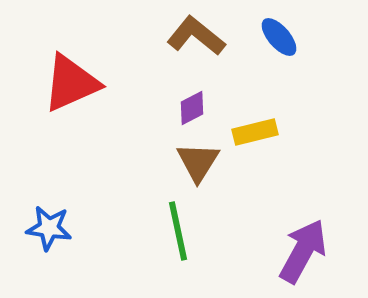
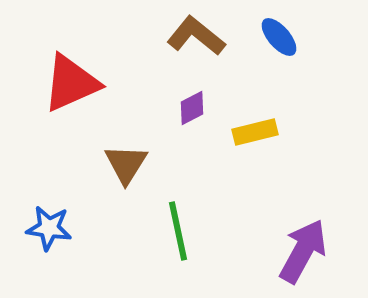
brown triangle: moved 72 px left, 2 px down
